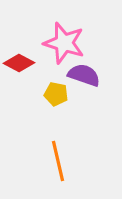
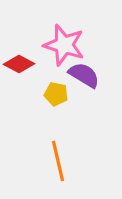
pink star: moved 2 px down
red diamond: moved 1 px down
purple semicircle: rotated 12 degrees clockwise
